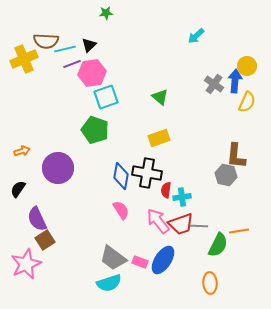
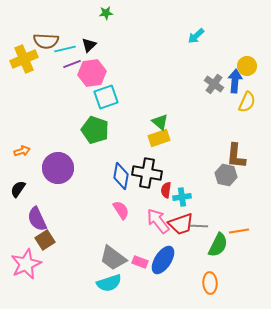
green triangle: moved 25 px down
